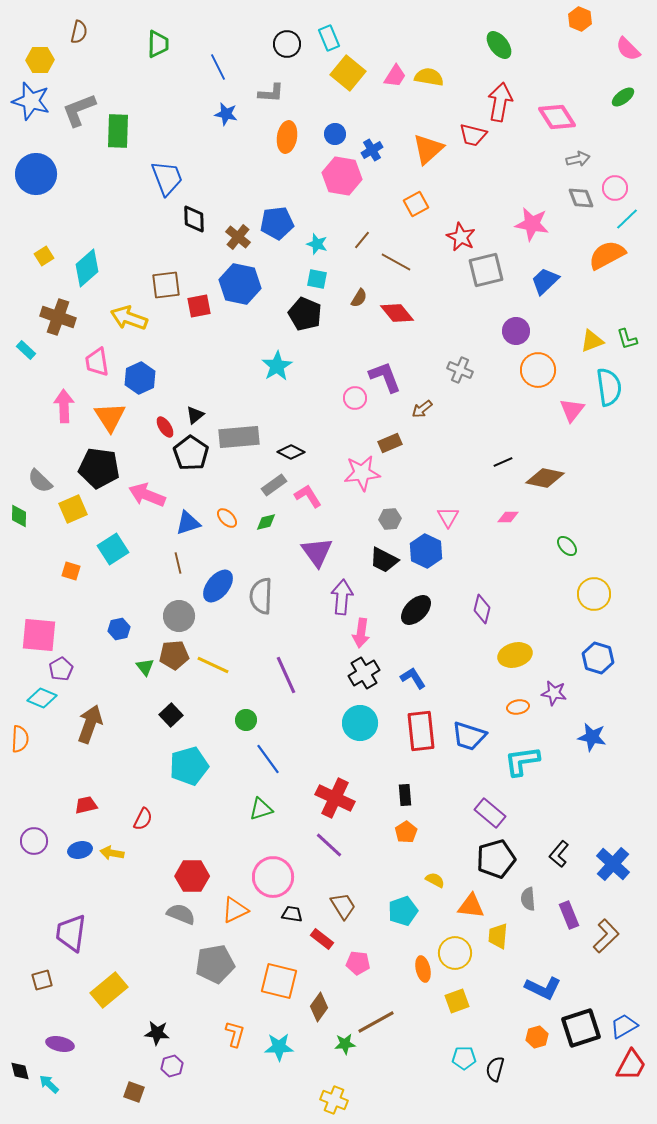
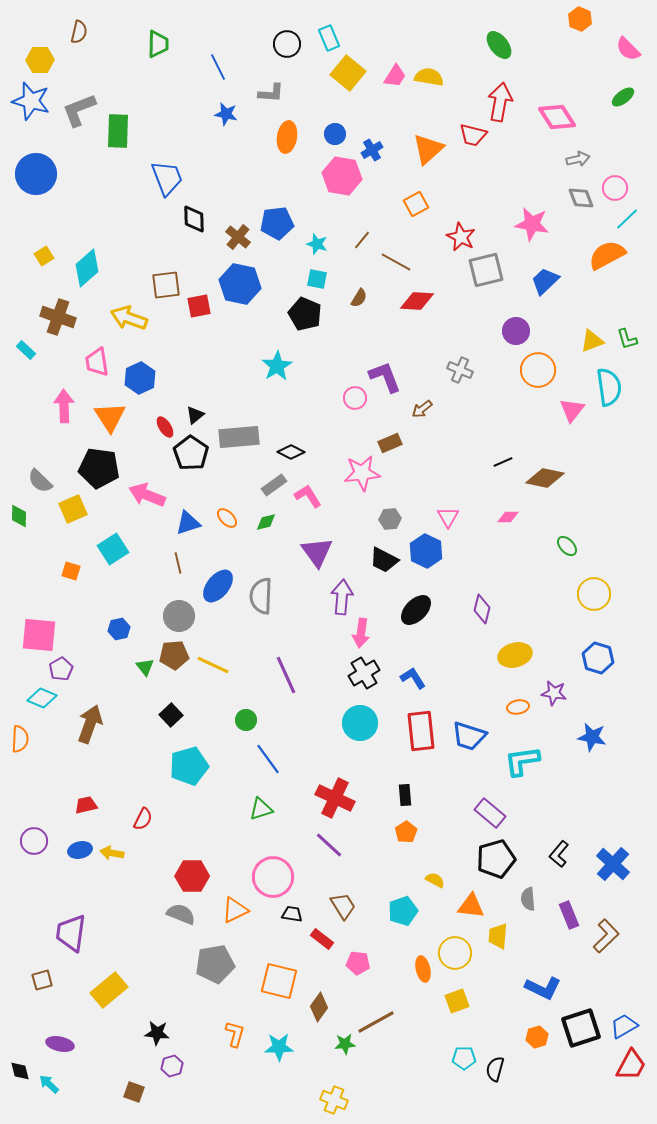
red diamond at (397, 313): moved 20 px right, 12 px up; rotated 48 degrees counterclockwise
